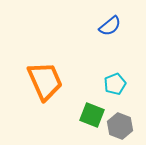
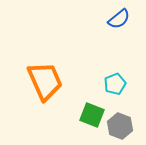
blue semicircle: moved 9 px right, 7 px up
